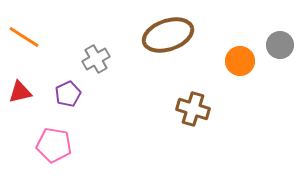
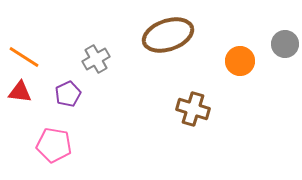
orange line: moved 20 px down
gray circle: moved 5 px right, 1 px up
red triangle: rotated 20 degrees clockwise
